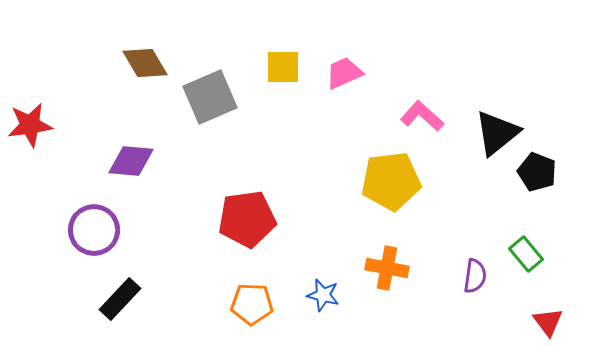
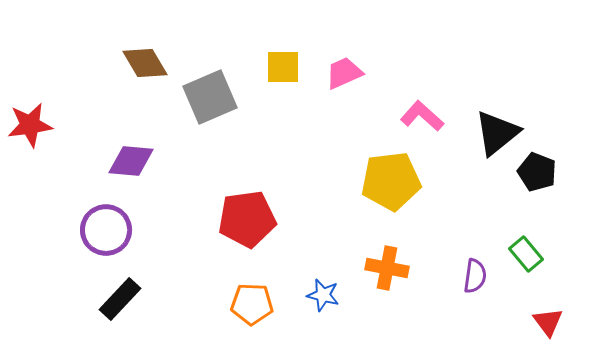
purple circle: moved 12 px right
